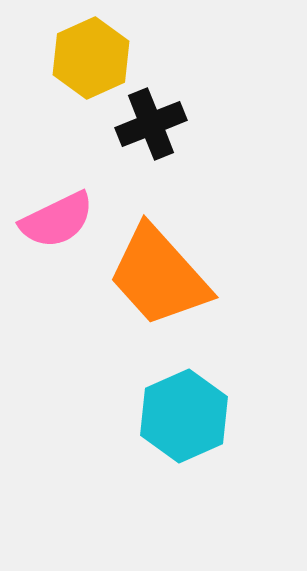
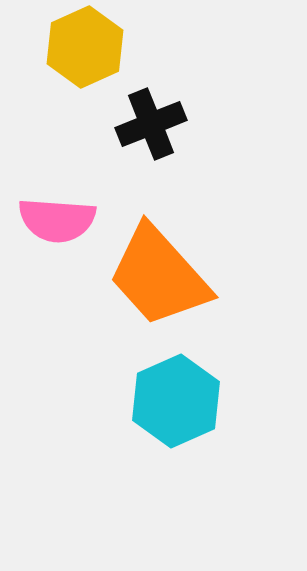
yellow hexagon: moved 6 px left, 11 px up
pink semicircle: rotated 30 degrees clockwise
cyan hexagon: moved 8 px left, 15 px up
